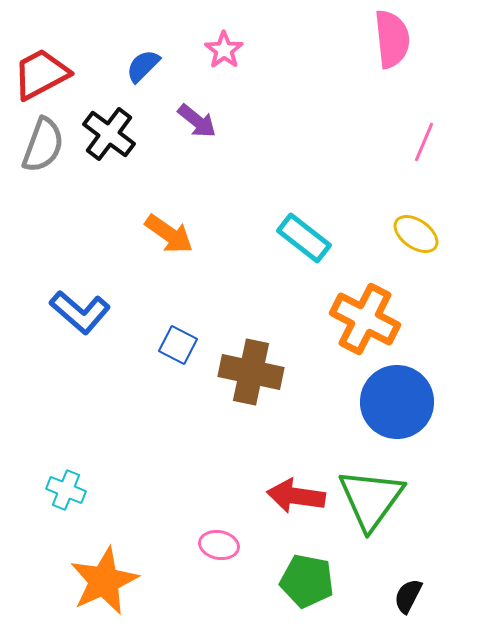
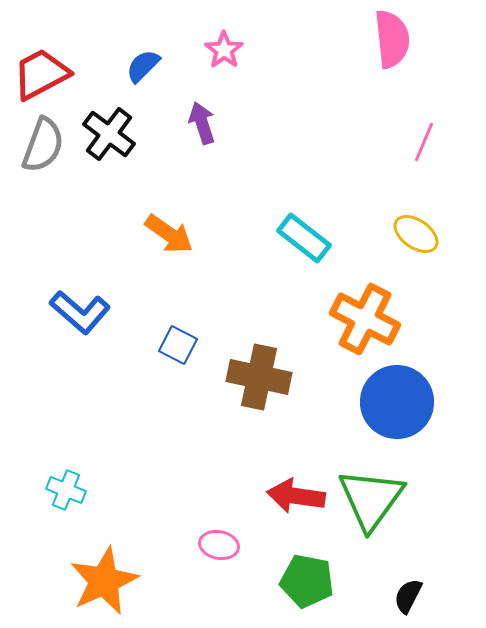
purple arrow: moved 5 px right, 2 px down; rotated 147 degrees counterclockwise
brown cross: moved 8 px right, 5 px down
